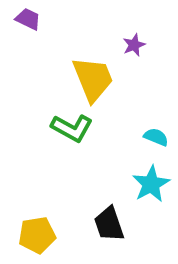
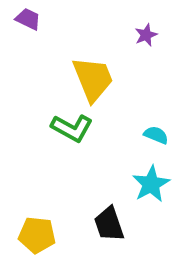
purple star: moved 12 px right, 10 px up
cyan semicircle: moved 2 px up
yellow pentagon: rotated 15 degrees clockwise
